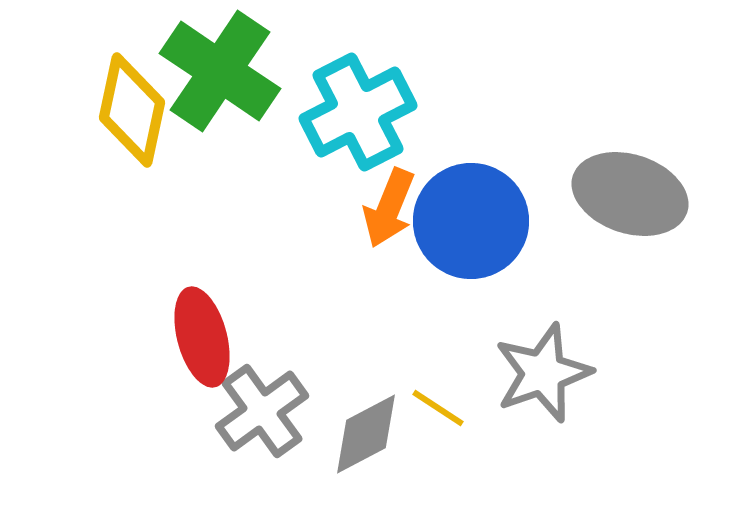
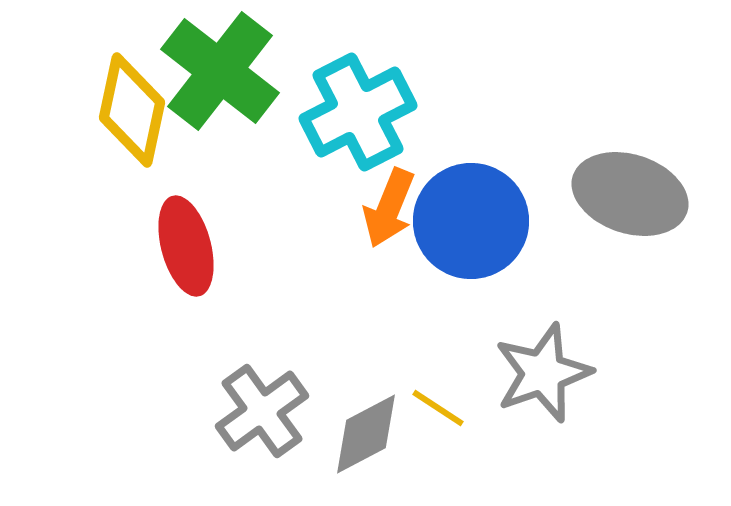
green cross: rotated 4 degrees clockwise
red ellipse: moved 16 px left, 91 px up
